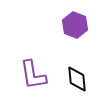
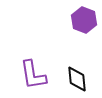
purple hexagon: moved 9 px right, 5 px up
